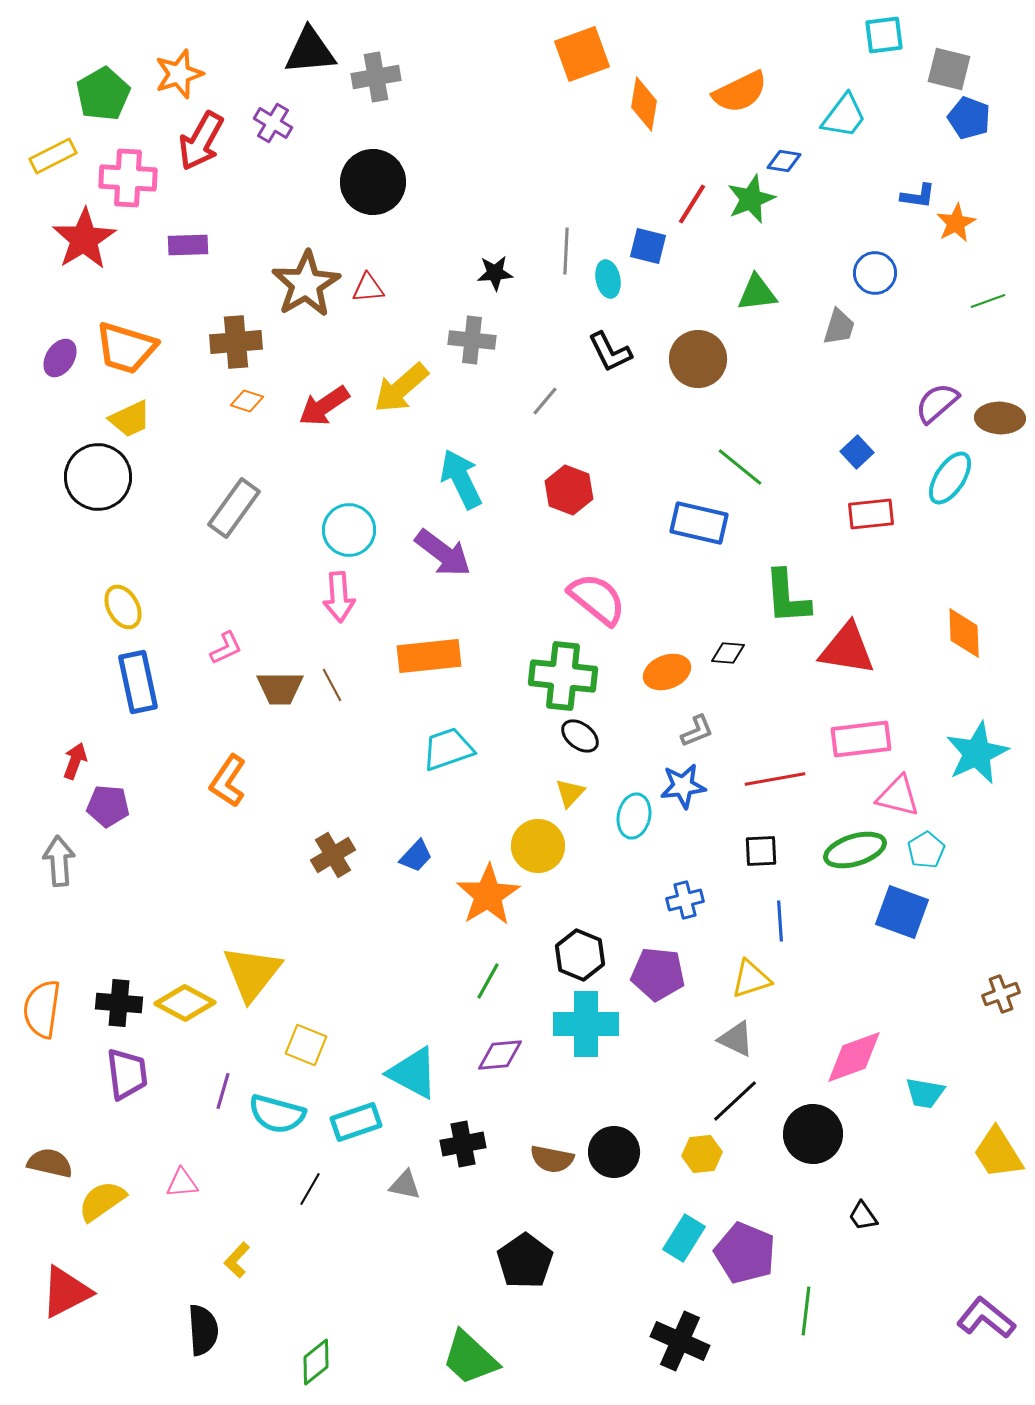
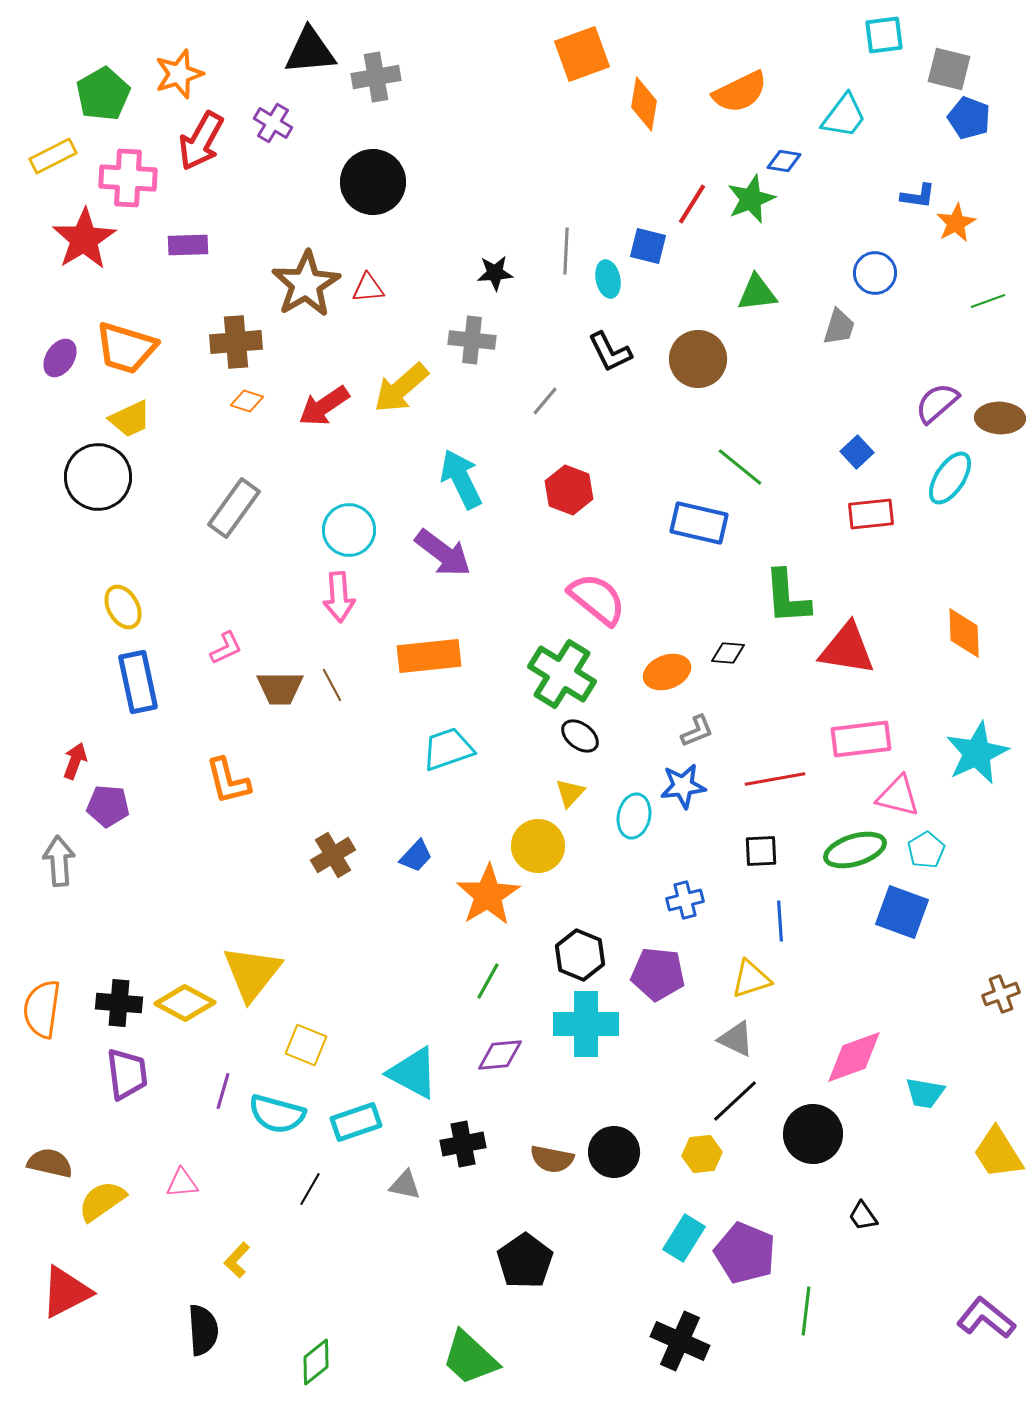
green cross at (563, 676): moved 1 px left, 2 px up; rotated 26 degrees clockwise
orange L-shape at (228, 781): rotated 48 degrees counterclockwise
